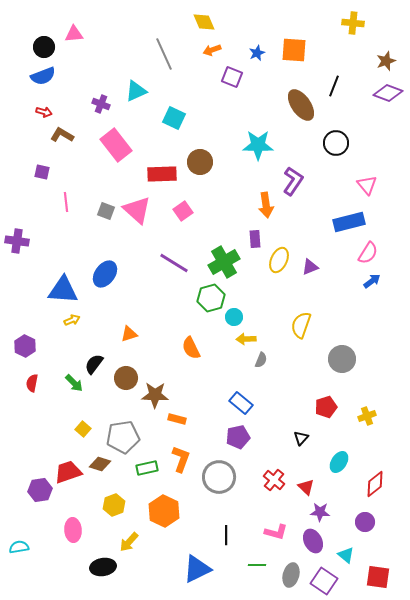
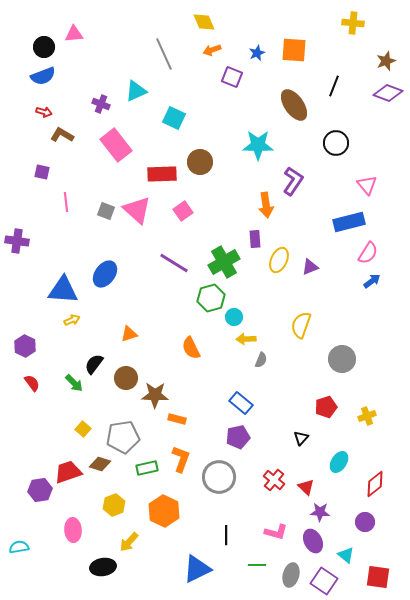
brown ellipse at (301, 105): moved 7 px left
red semicircle at (32, 383): rotated 132 degrees clockwise
